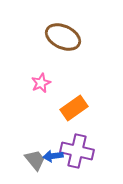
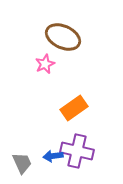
pink star: moved 4 px right, 19 px up
gray trapezoid: moved 13 px left, 3 px down; rotated 15 degrees clockwise
